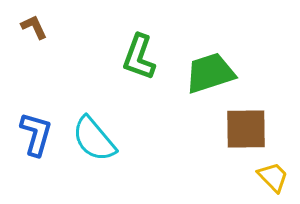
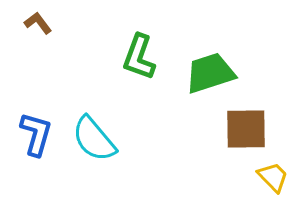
brown L-shape: moved 4 px right, 4 px up; rotated 12 degrees counterclockwise
